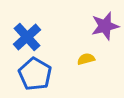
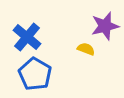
blue cross: rotated 8 degrees counterclockwise
yellow semicircle: moved 10 px up; rotated 36 degrees clockwise
